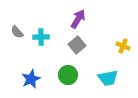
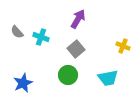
cyan cross: rotated 21 degrees clockwise
gray square: moved 1 px left, 4 px down
blue star: moved 8 px left, 4 px down
